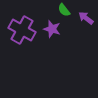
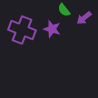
purple arrow: moved 2 px left; rotated 77 degrees counterclockwise
purple cross: rotated 8 degrees counterclockwise
